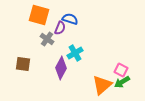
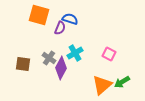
gray cross: moved 2 px right, 19 px down
pink square: moved 12 px left, 16 px up
